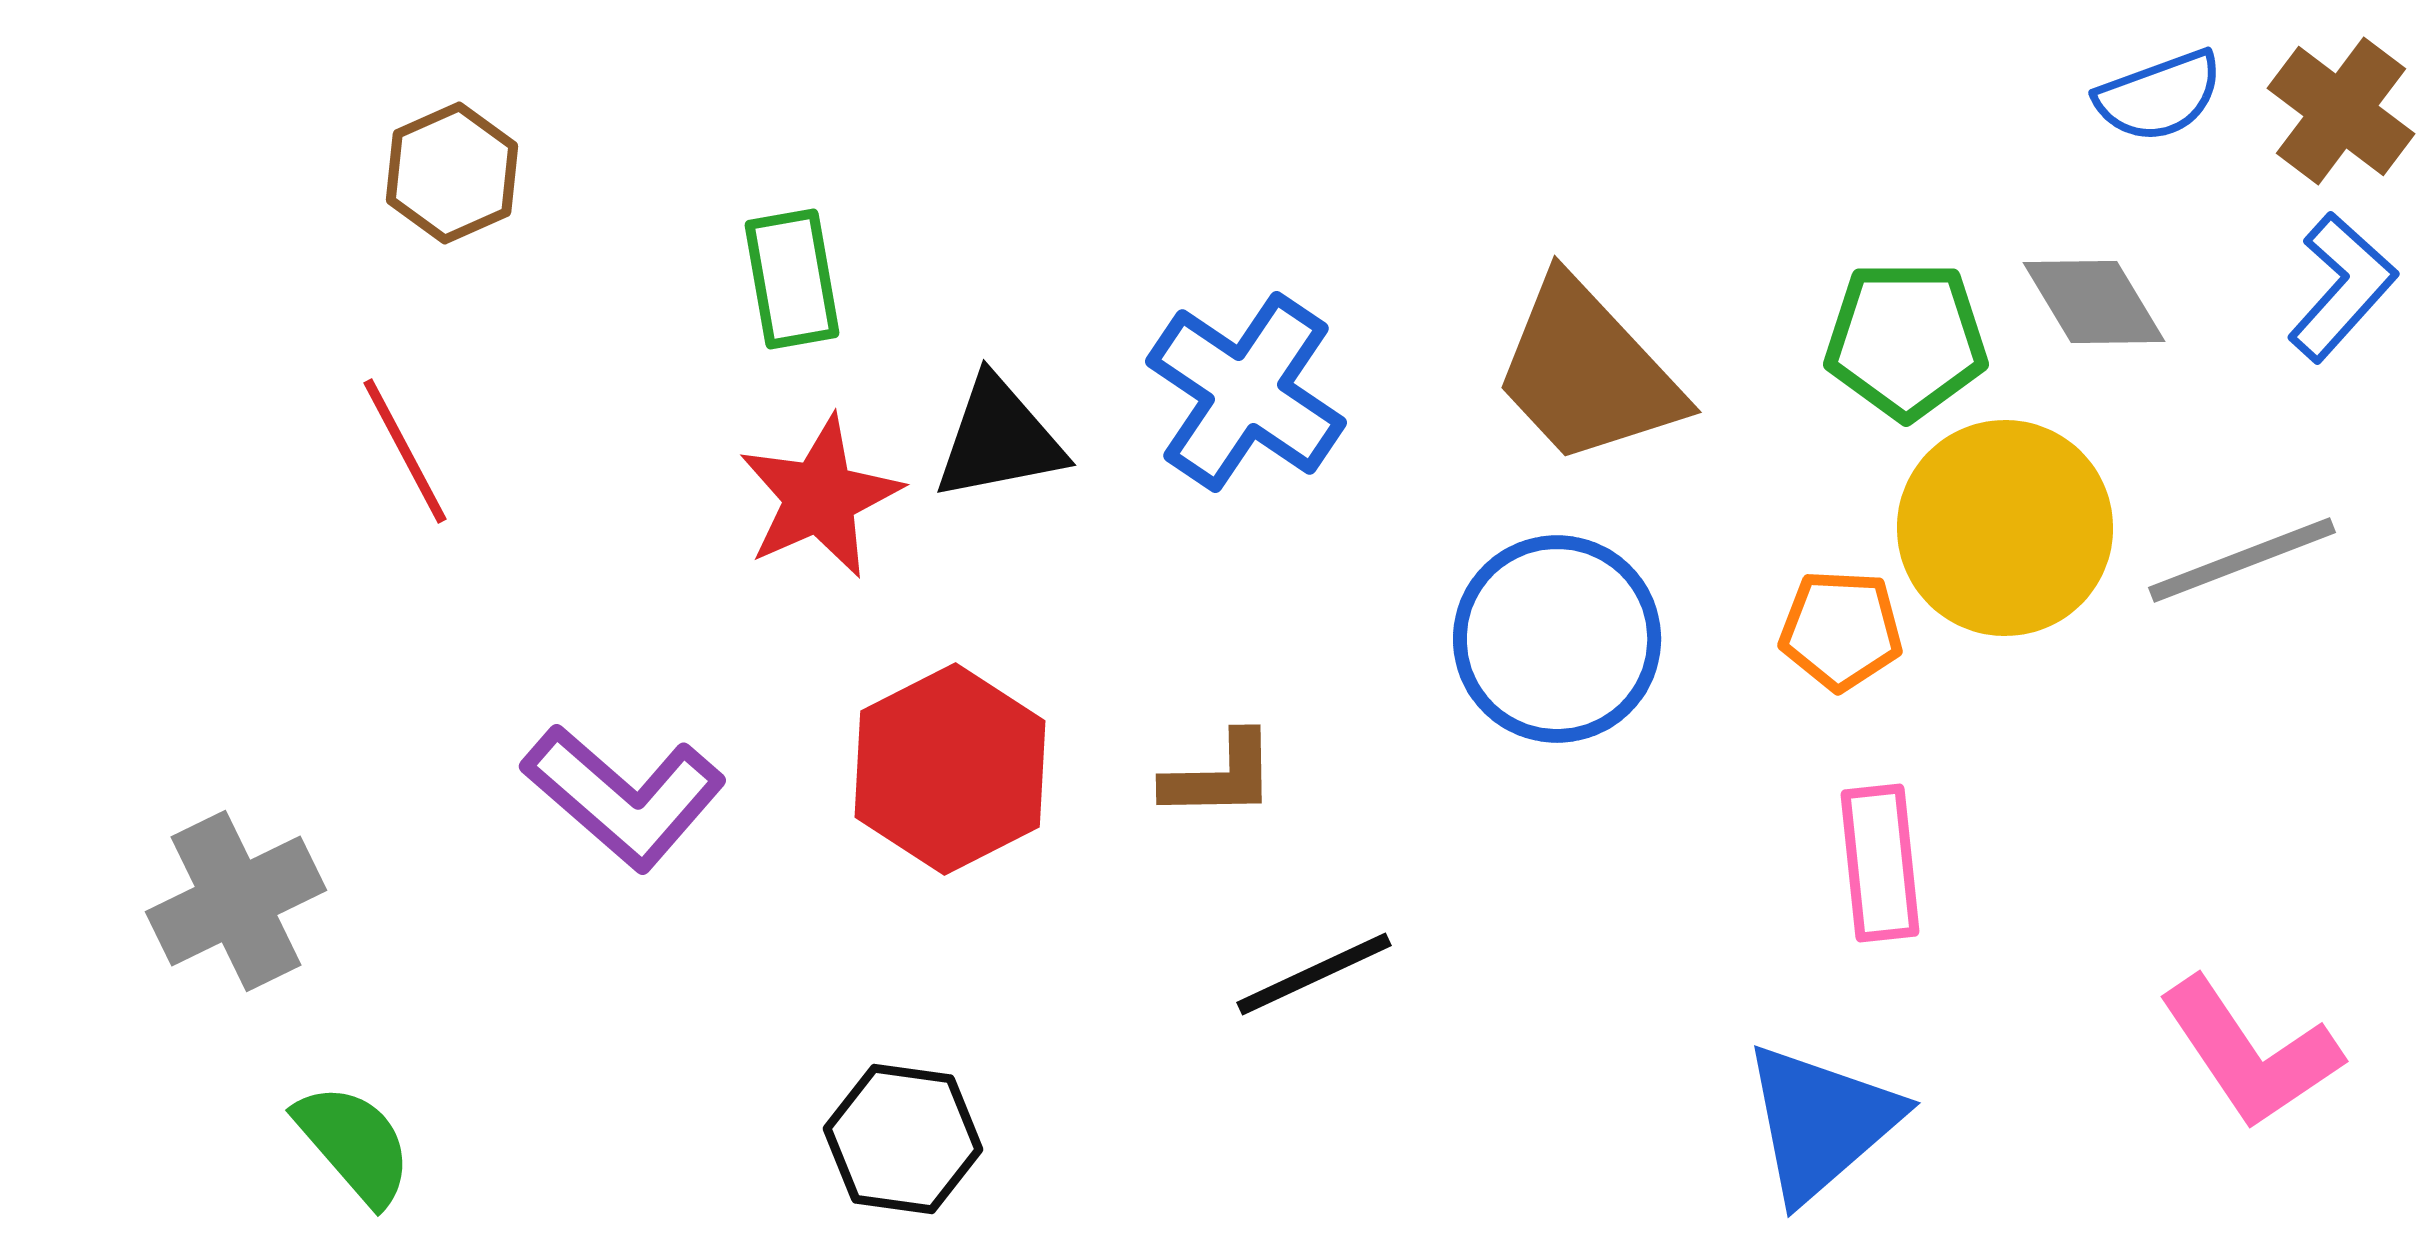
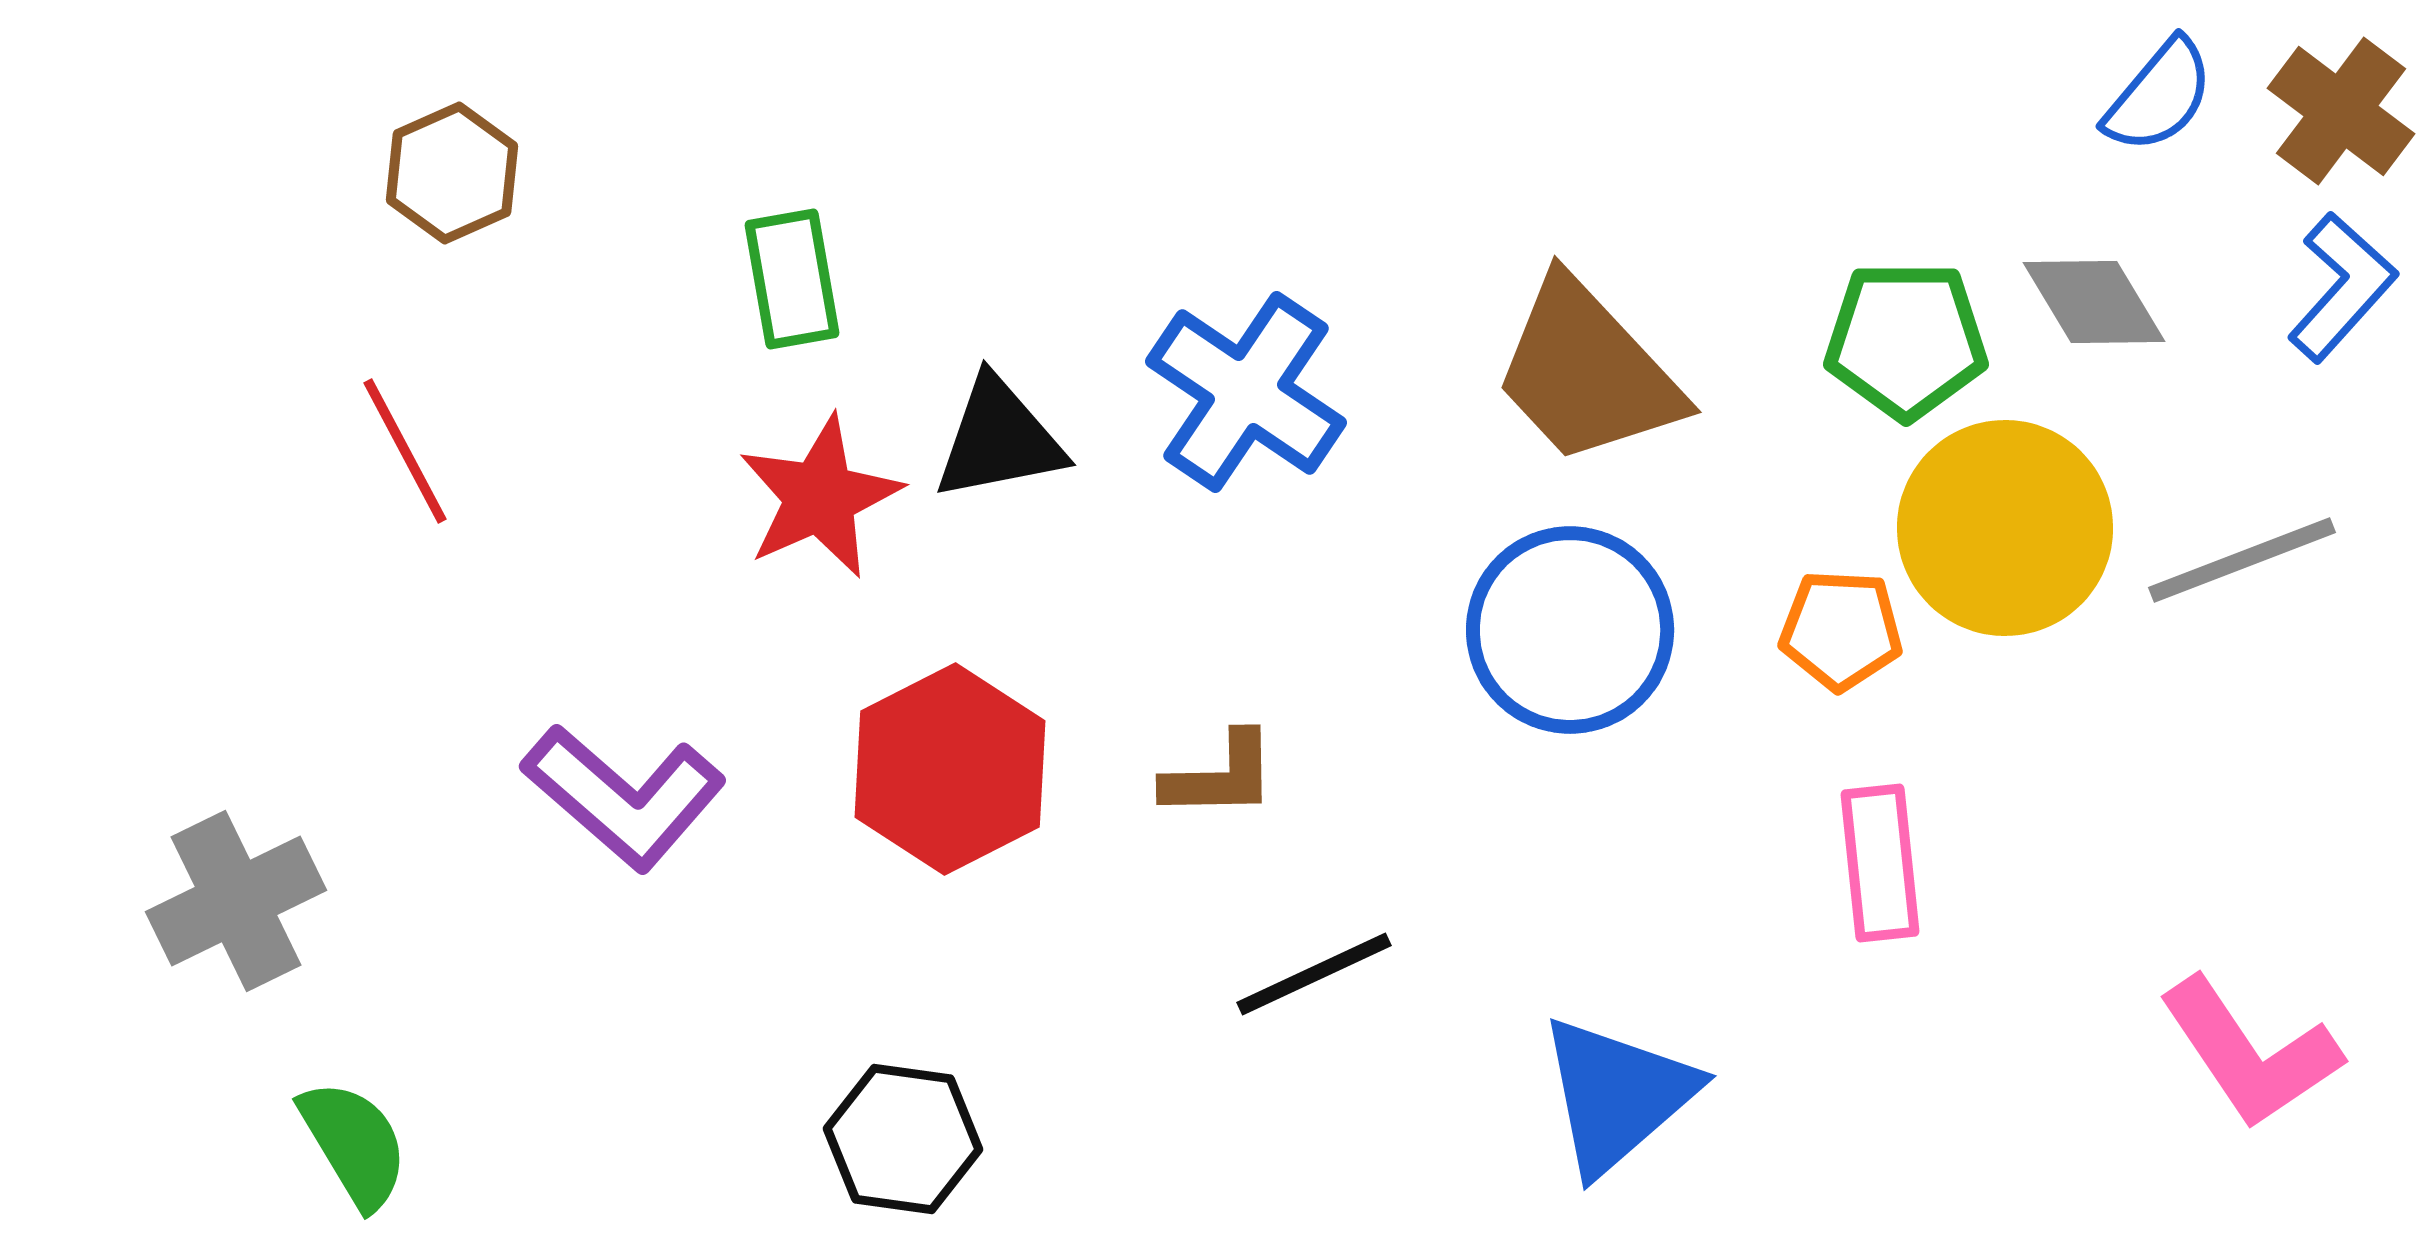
blue semicircle: rotated 30 degrees counterclockwise
blue circle: moved 13 px right, 9 px up
blue triangle: moved 204 px left, 27 px up
green semicircle: rotated 10 degrees clockwise
